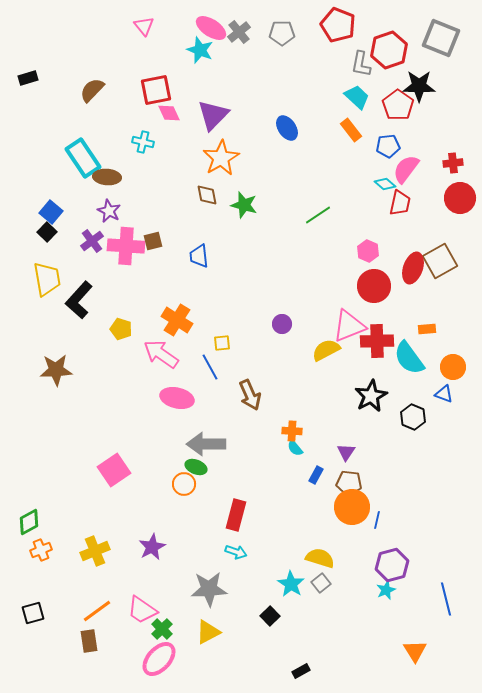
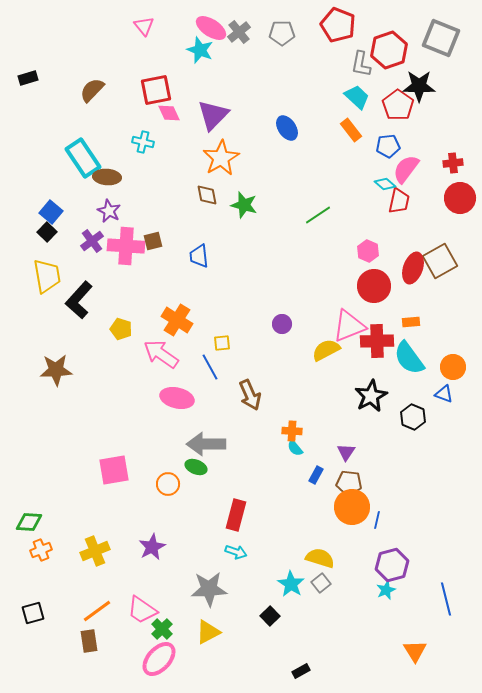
red trapezoid at (400, 203): moved 1 px left, 2 px up
yellow trapezoid at (47, 279): moved 3 px up
orange rectangle at (427, 329): moved 16 px left, 7 px up
pink square at (114, 470): rotated 24 degrees clockwise
orange circle at (184, 484): moved 16 px left
green diamond at (29, 522): rotated 32 degrees clockwise
